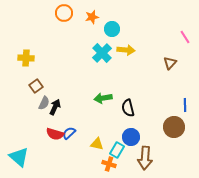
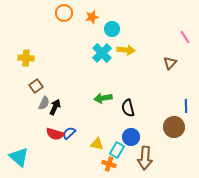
blue line: moved 1 px right, 1 px down
